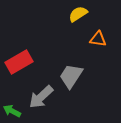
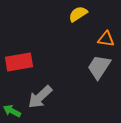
orange triangle: moved 8 px right
red rectangle: rotated 20 degrees clockwise
gray trapezoid: moved 28 px right, 9 px up
gray arrow: moved 1 px left
